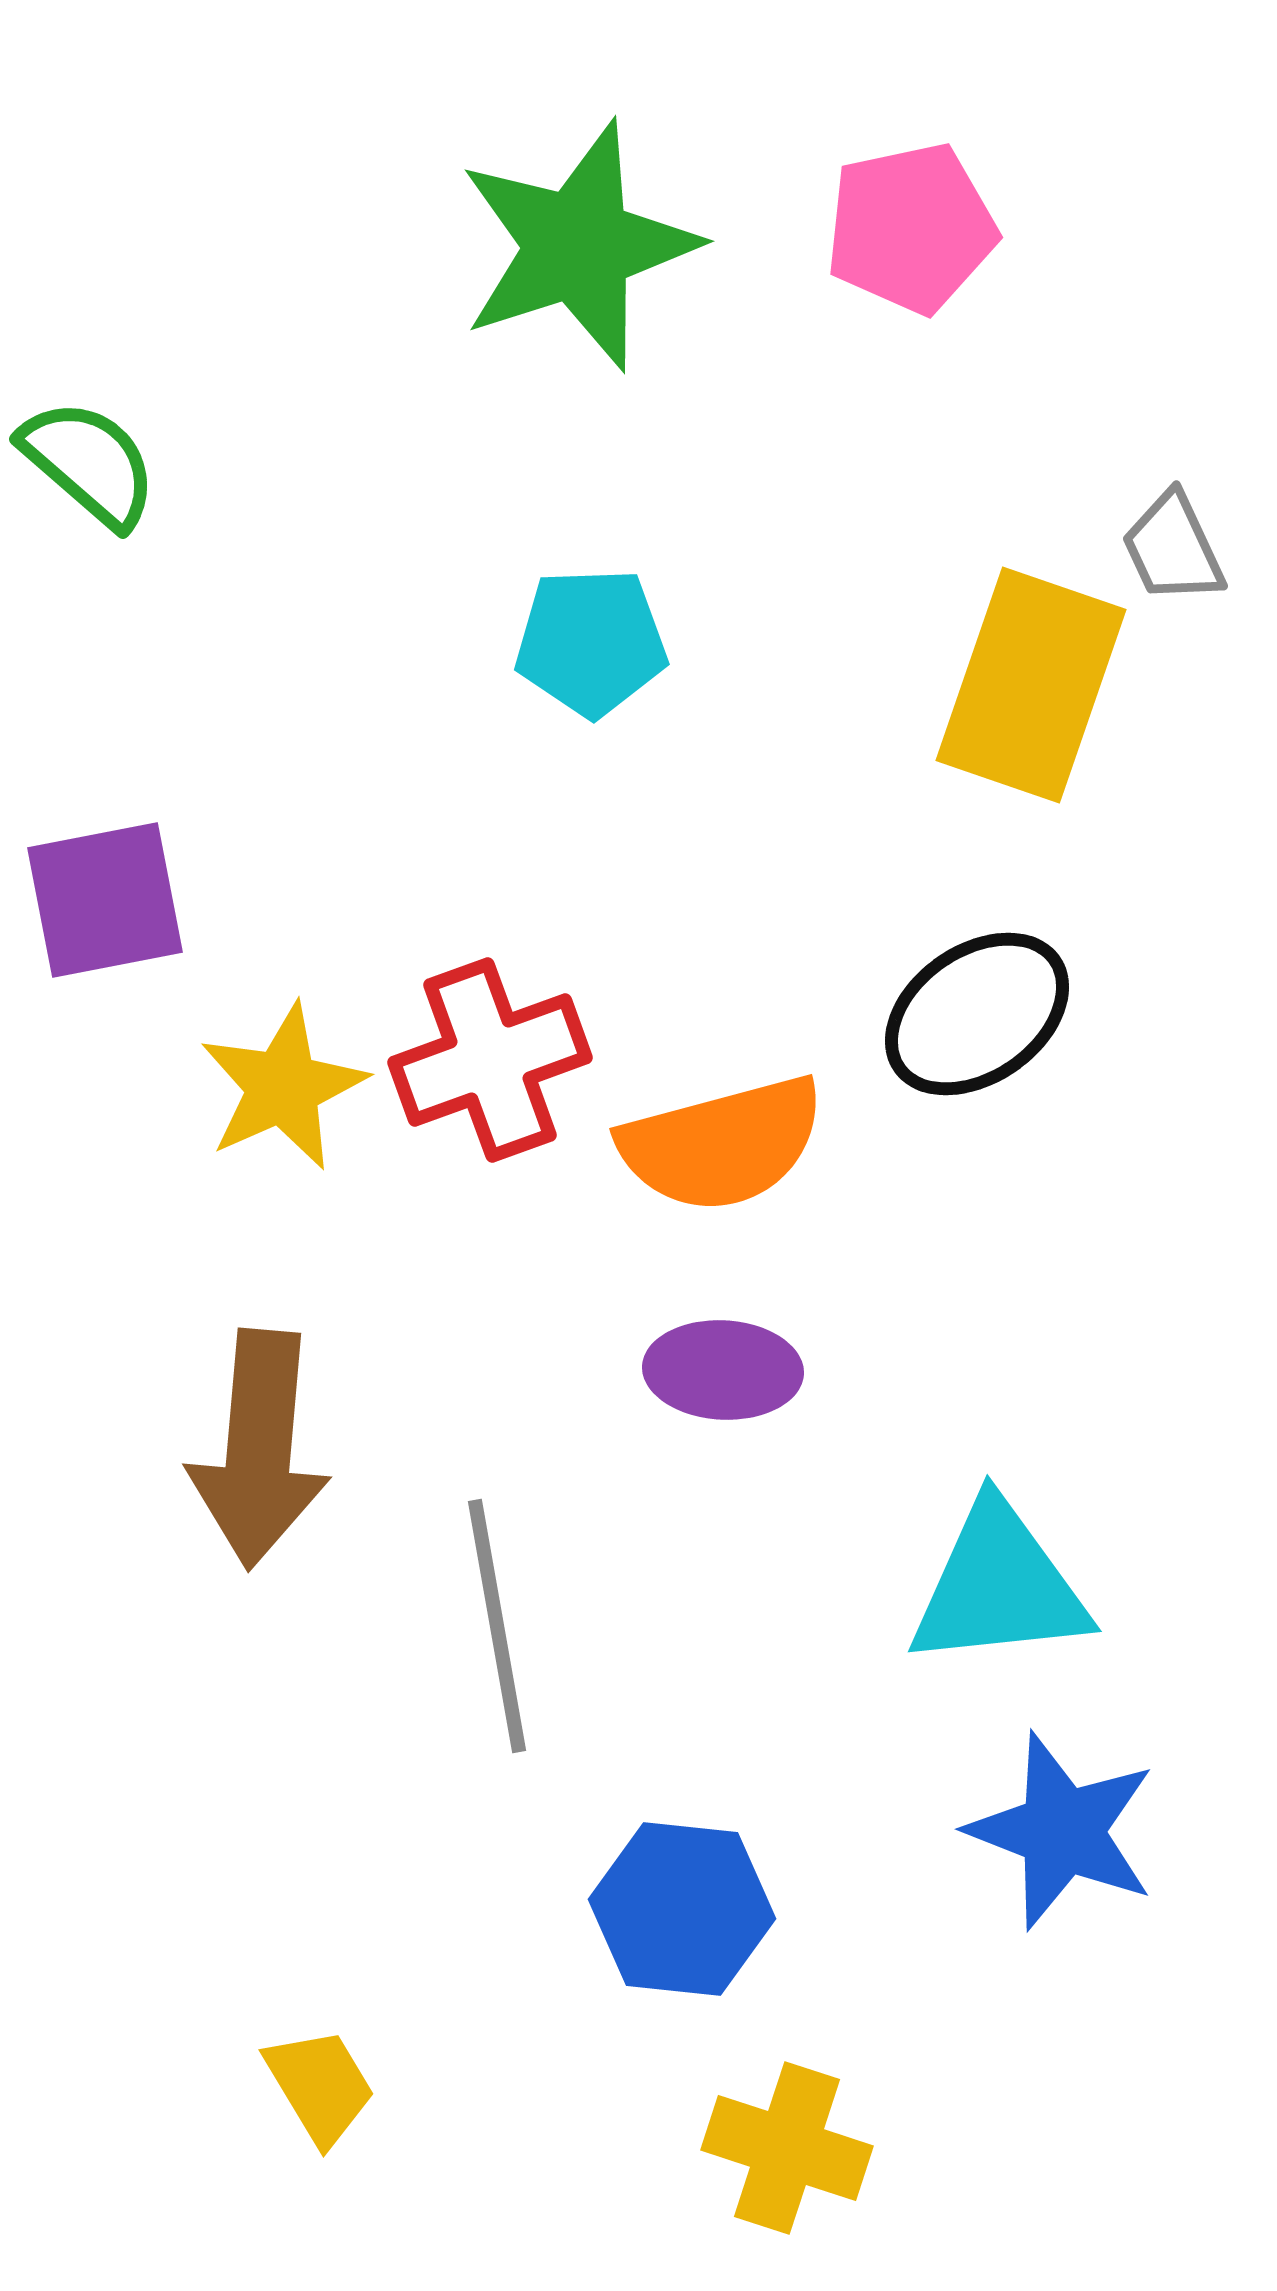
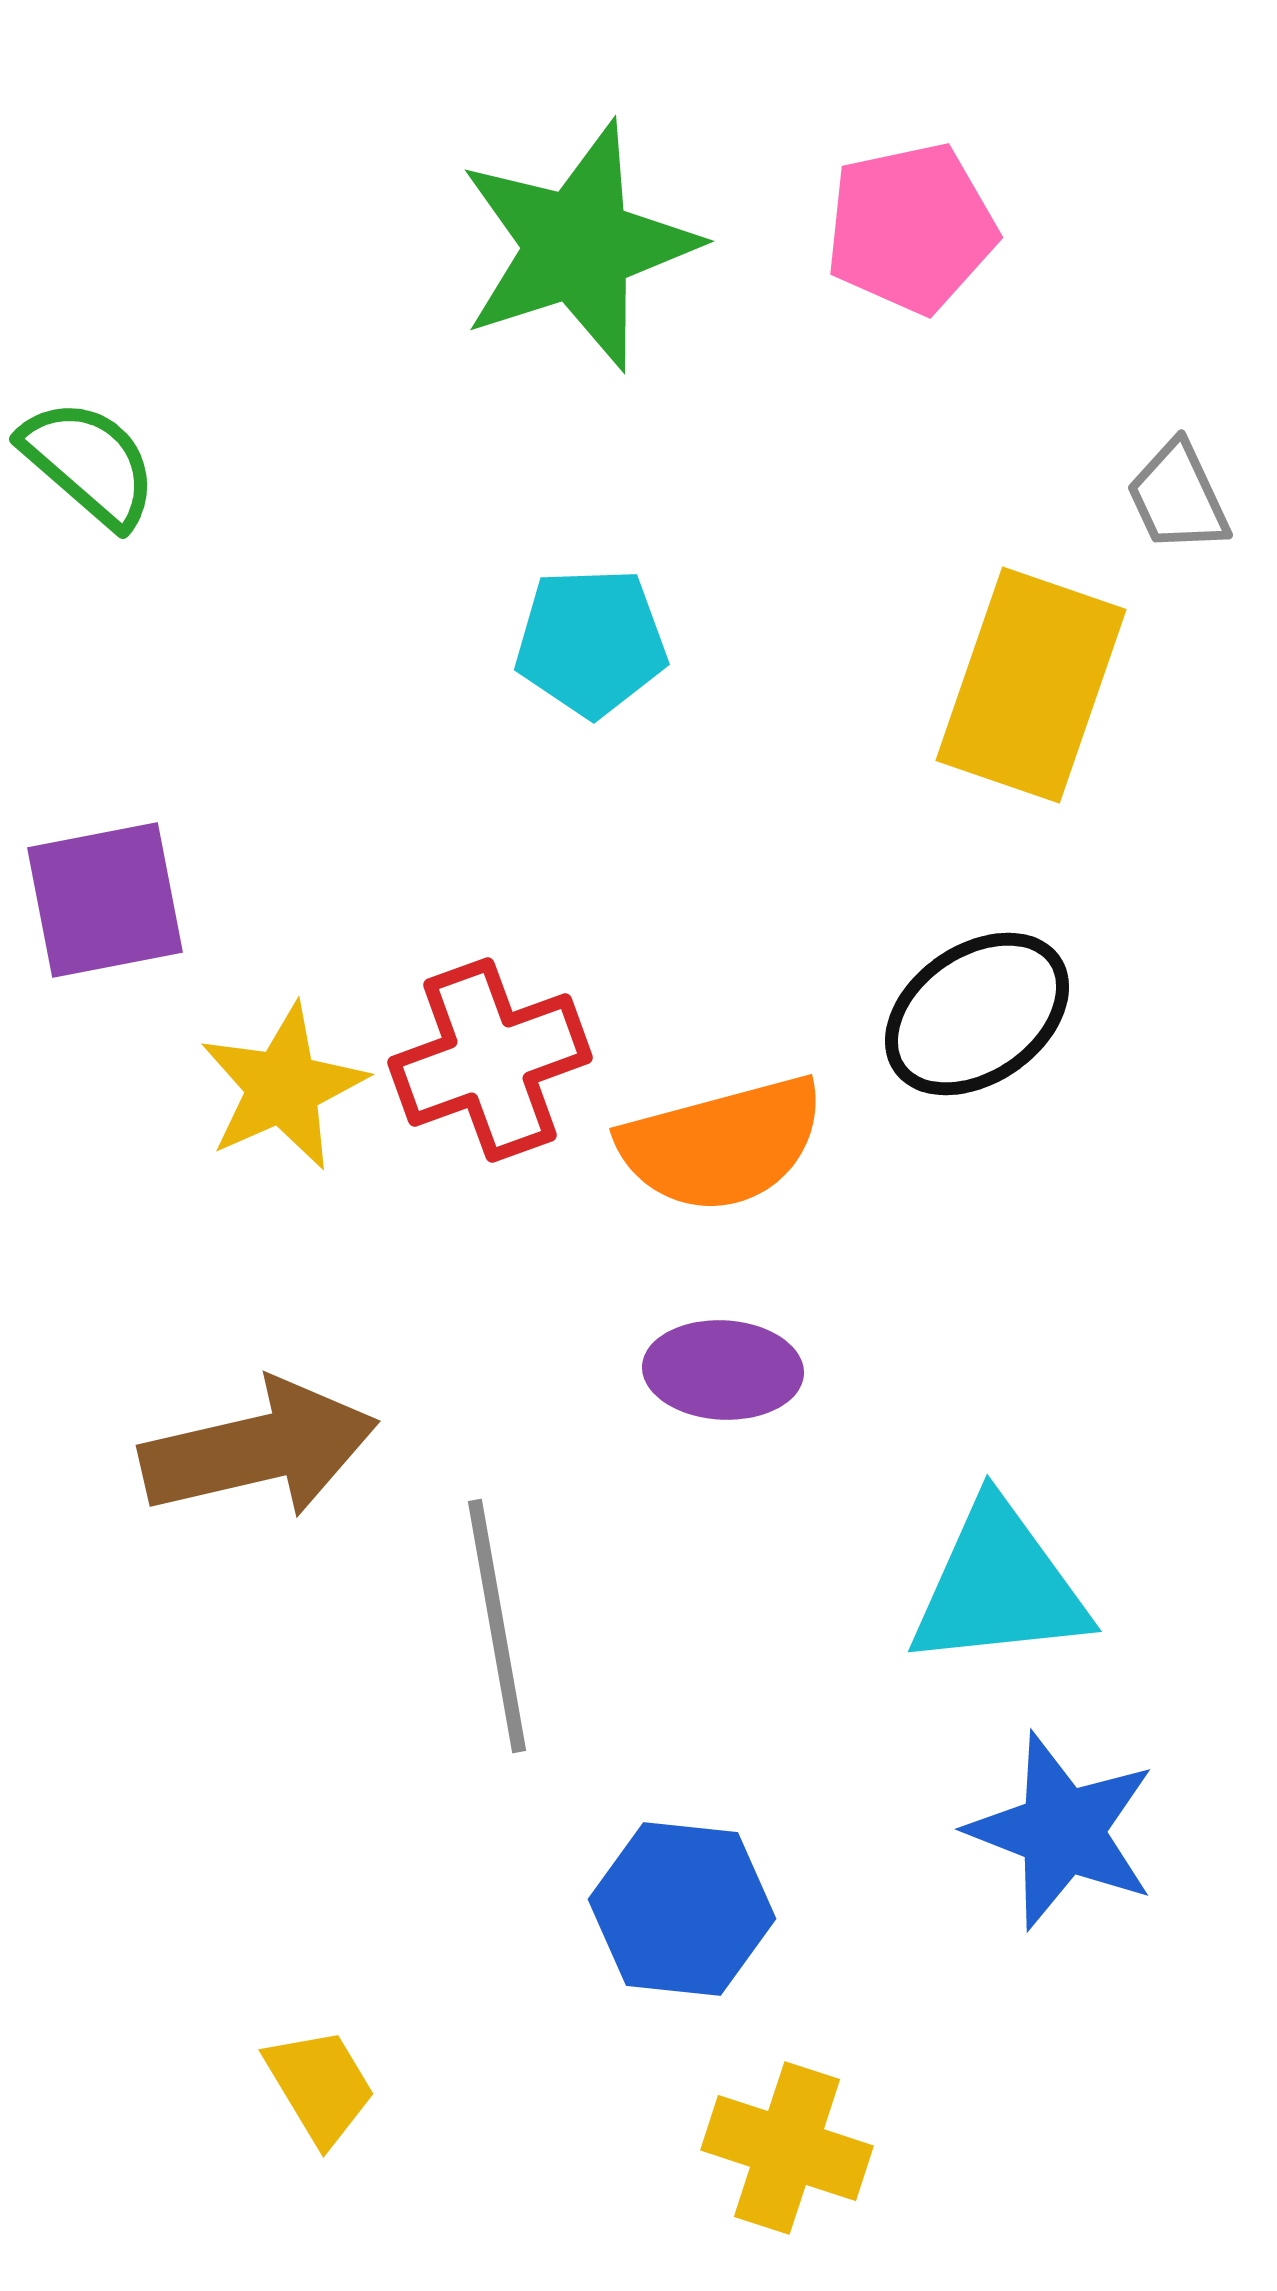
gray trapezoid: moved 5 px right, 51 px up
brown arrow: rotated 108 degrees counterclockwise
